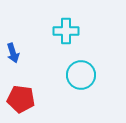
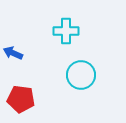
blue arrow: rotated 132 degrees clockwise
